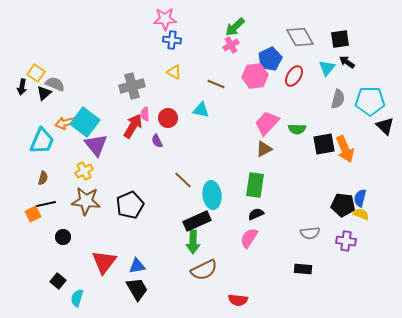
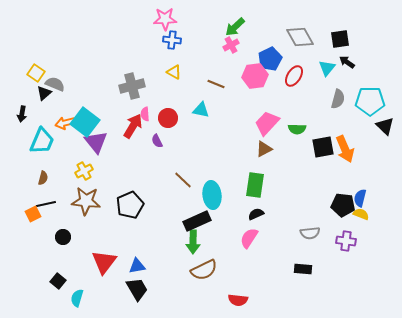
black arrow at (22, 87): moved 27 px down
black square at (324, 144): moved 1 px left, 3 px down
purple triangle at (96, 145): moved 3 px up
